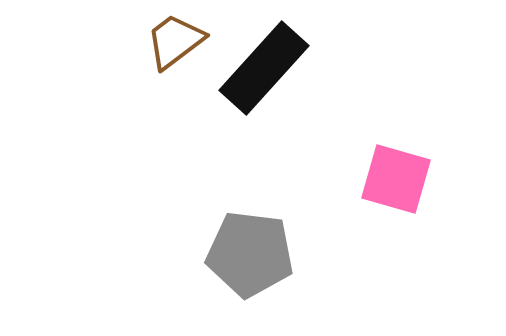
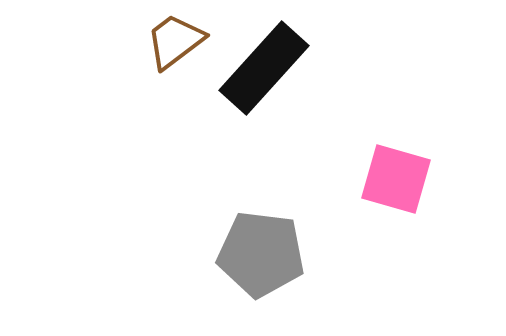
gray pentagon: moved 11 px right
